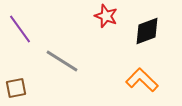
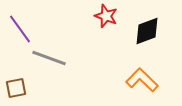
gray line: moved 13 px left, 3 px up; rotated 12 degrees counterclockwise
